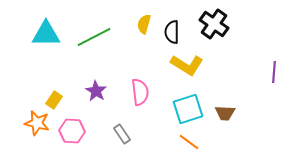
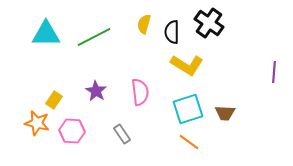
black cross: moved 5 px left, 1 px up
